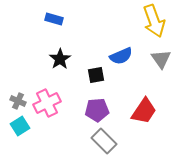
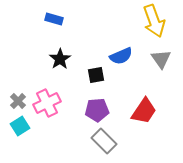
gray cross: rotated 21 degrees clockwise
